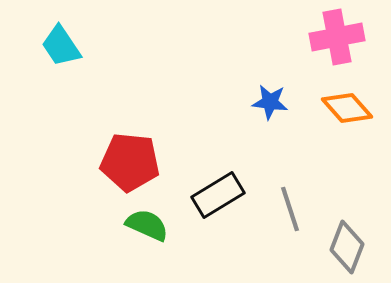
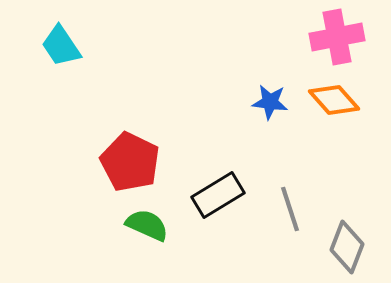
orange diamond: moved 13 px left, 8 px up
red pentagon: rotated 20 degrees clockwise
